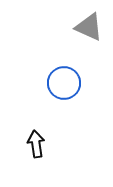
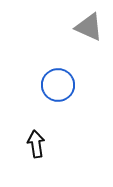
blue circle: moved 6 px left, 2 px down
